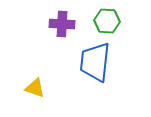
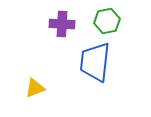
green hexagon: rotated 15 degrees counterclockwise
yellow triangle: rotated 40 degrees counterclockwise
